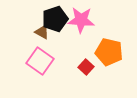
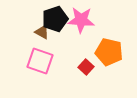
pink square: rotated 16 degrees counterclockwise
